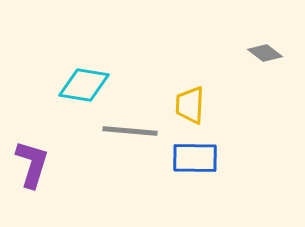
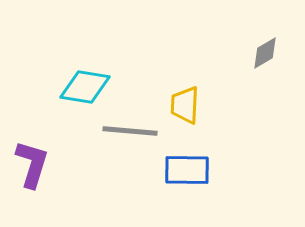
gray diamond: rotated 68 degrees counterclockwise
cyan diamond: moved 1 px right, 2 px down
yellow trapezoid: moved 5 px left
blue rectangle: moved 8 px left, 12 px down
